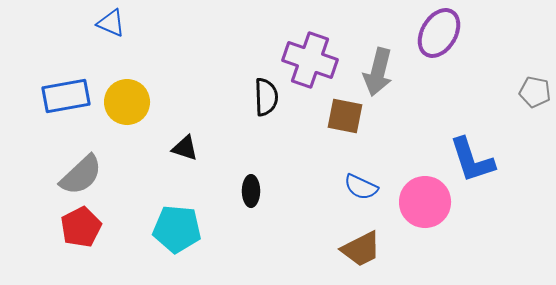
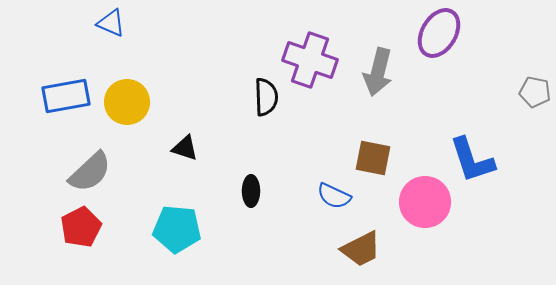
brown square: moved 28 px right, 42 px down
gray semicircle: moved 9 px right, 3 px up
blue semicircle: moved 27 px left, 9 px down
